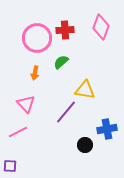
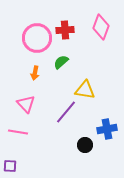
pink line: rotated 36 degrees clockwise
